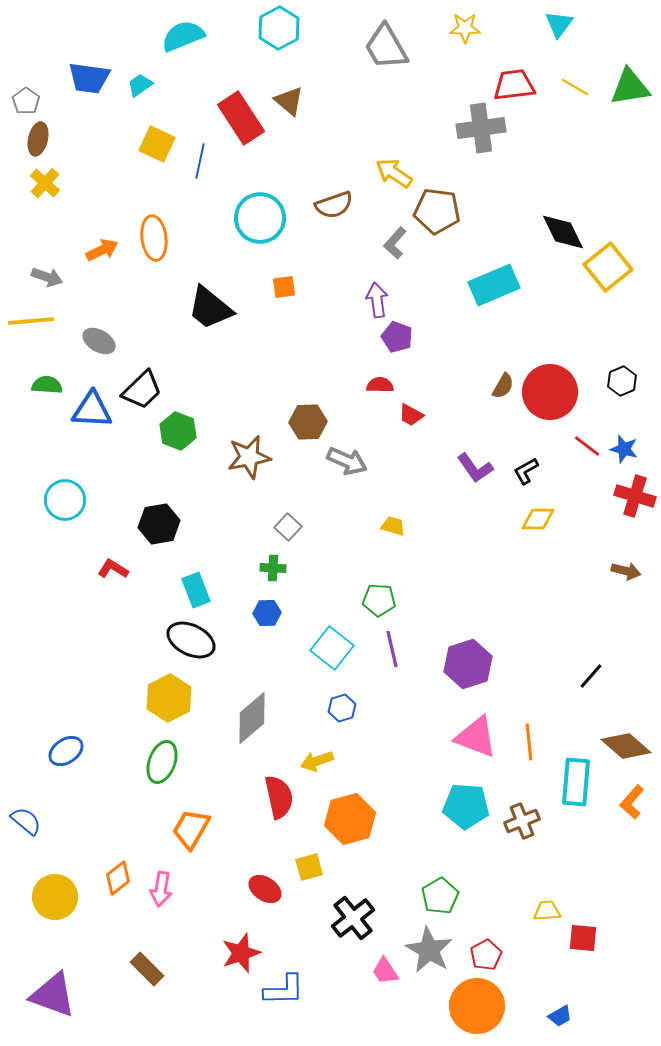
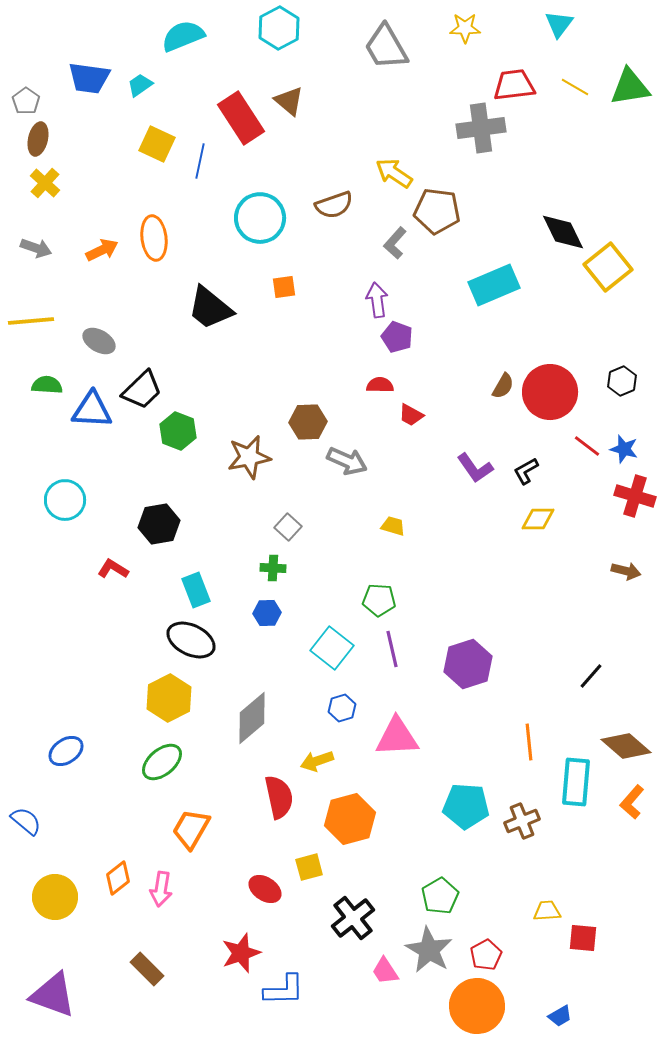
gray arrow at (47, 277): moved 11 px left, 29 px up
pink triangle at (476, 737): moved 79 px left; rotated 24 degrees counterclockwise
green ellipse at (162, 762): rotated 30 degrees clockwise
